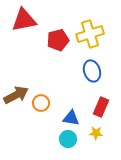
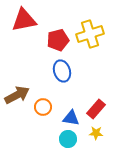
blue ellipse: moved 30 px left
brown arrow: moved 1 px right
orange circle: moved 2 px right, 4 px down
red rectangle: moved 5 px left, 2 px down; rotated 18 degrees clockwise
